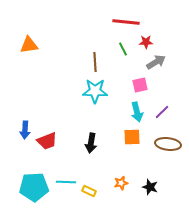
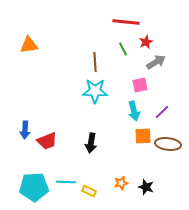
red star: rotated 24 degrees counterclockwise
cyan arrow: moved 3 px left, 1 px up
orange square: moved 11 px right, 1 px up
black star: moved 4 px left
